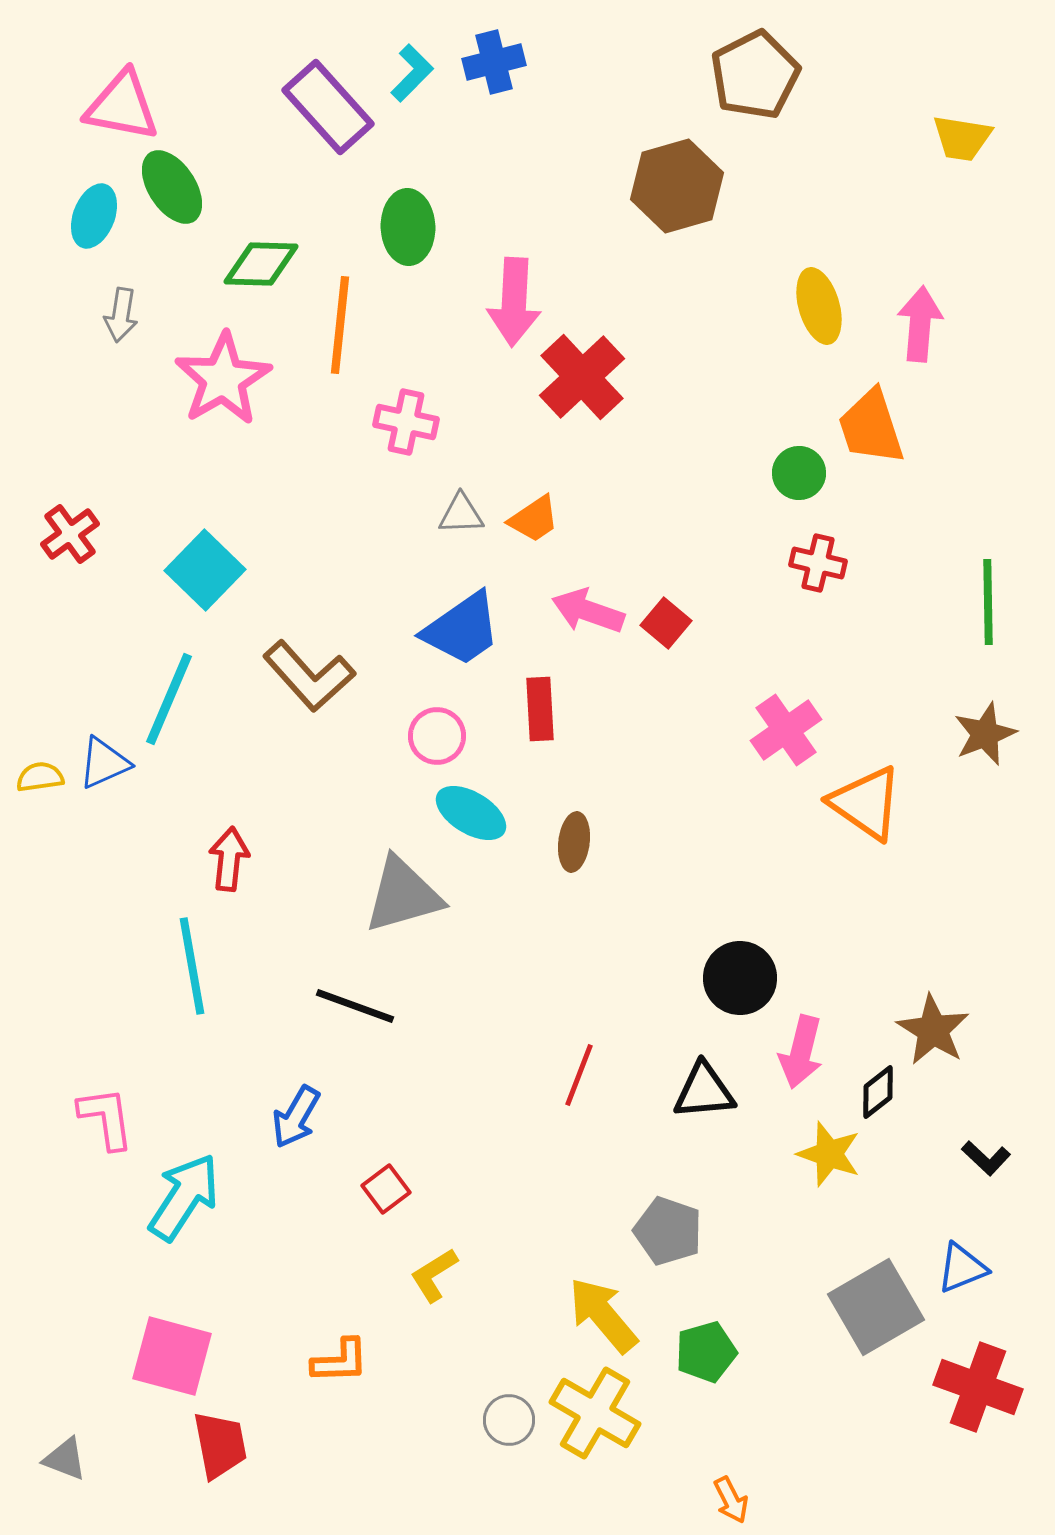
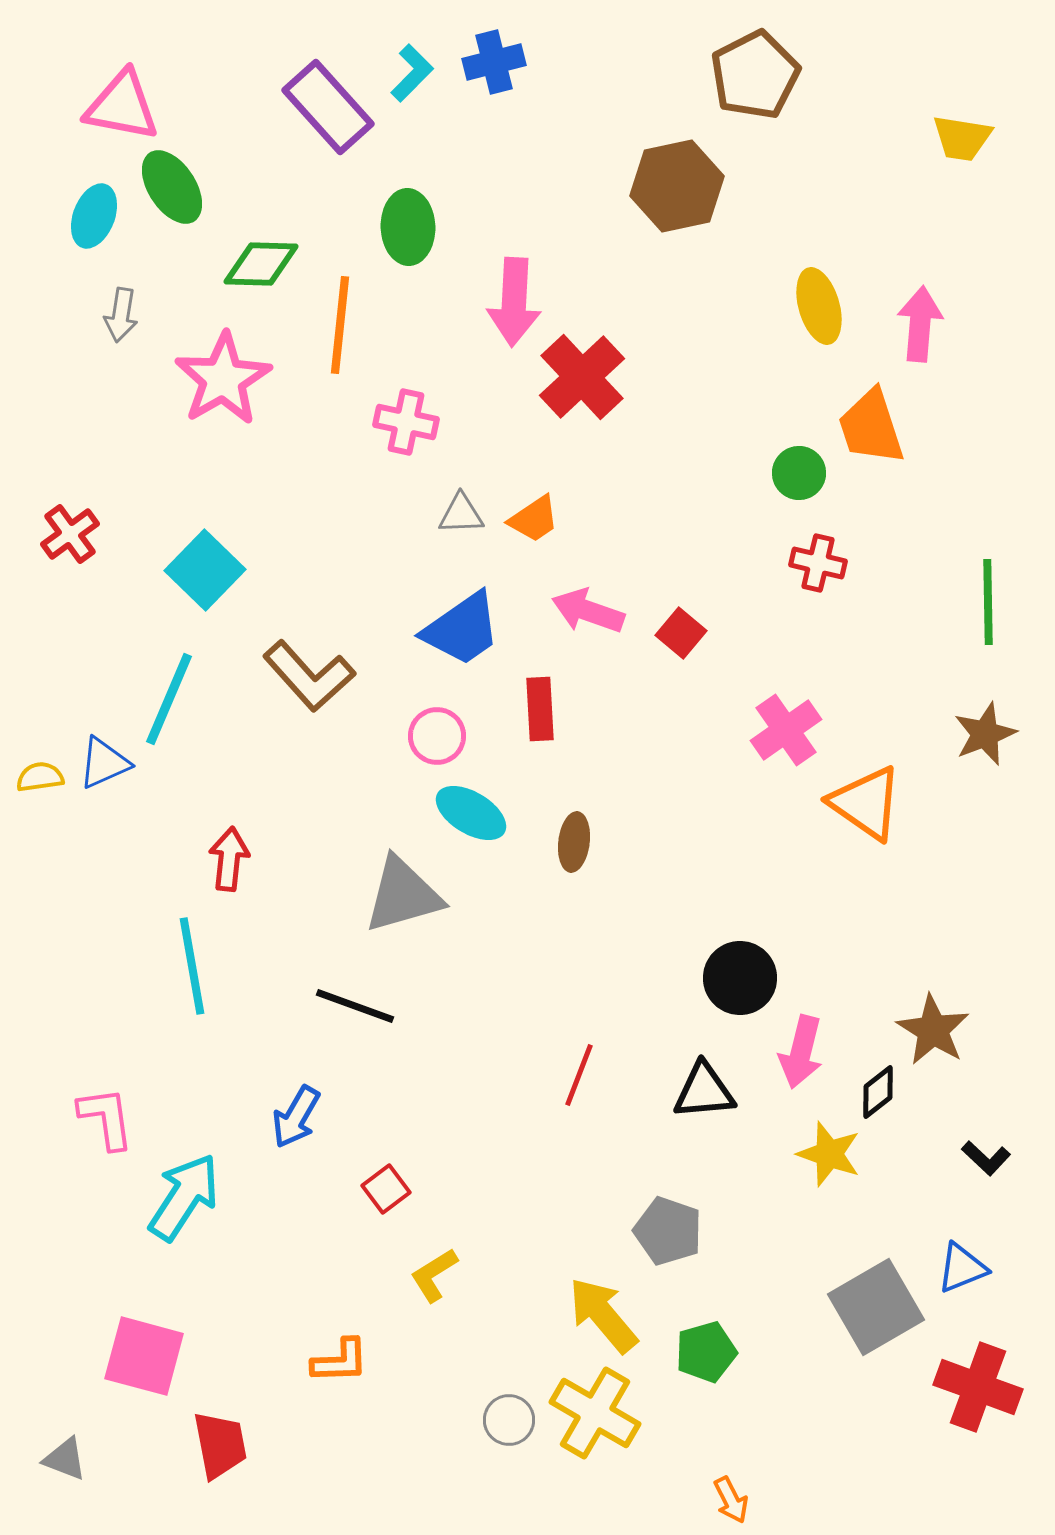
brown hexagon at (677, 186): rotated 4 degrees clockwise
red square at (666, 623): moved 15 px right, 10 px down
pink square at (172, 1356): moved 28 px left
